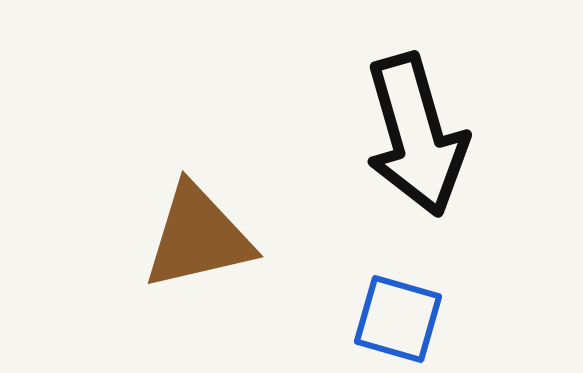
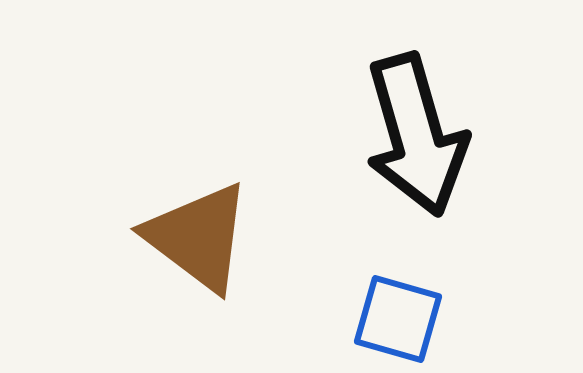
brown triangle: rotated 50 degrees clockwise
